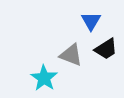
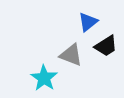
blue triangle: moved 3 px left, 1 px down; rotated 20 degrees clockwise
black trapezoid: moved 3 px up
